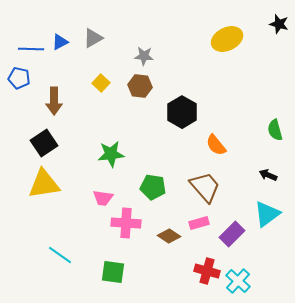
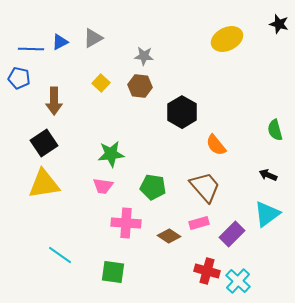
pink trapezoid: moved 12 px up
